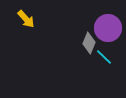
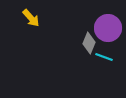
yellow arrow: moved 5 px right, 1 px up
cyan line: rotated 24 degrees counterclockwise
